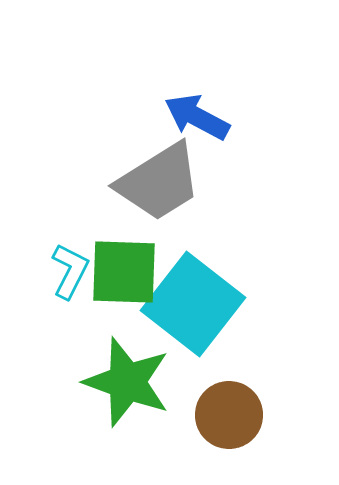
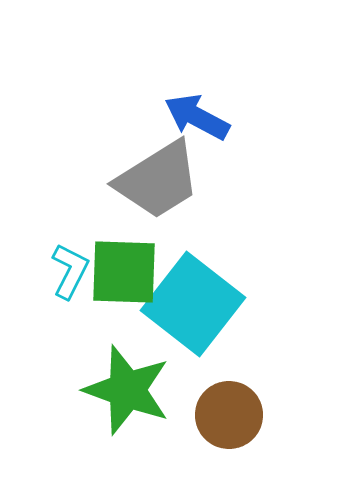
gray trapezoid: moved 1 px left, 2 px up
green star: moved 8 px down
